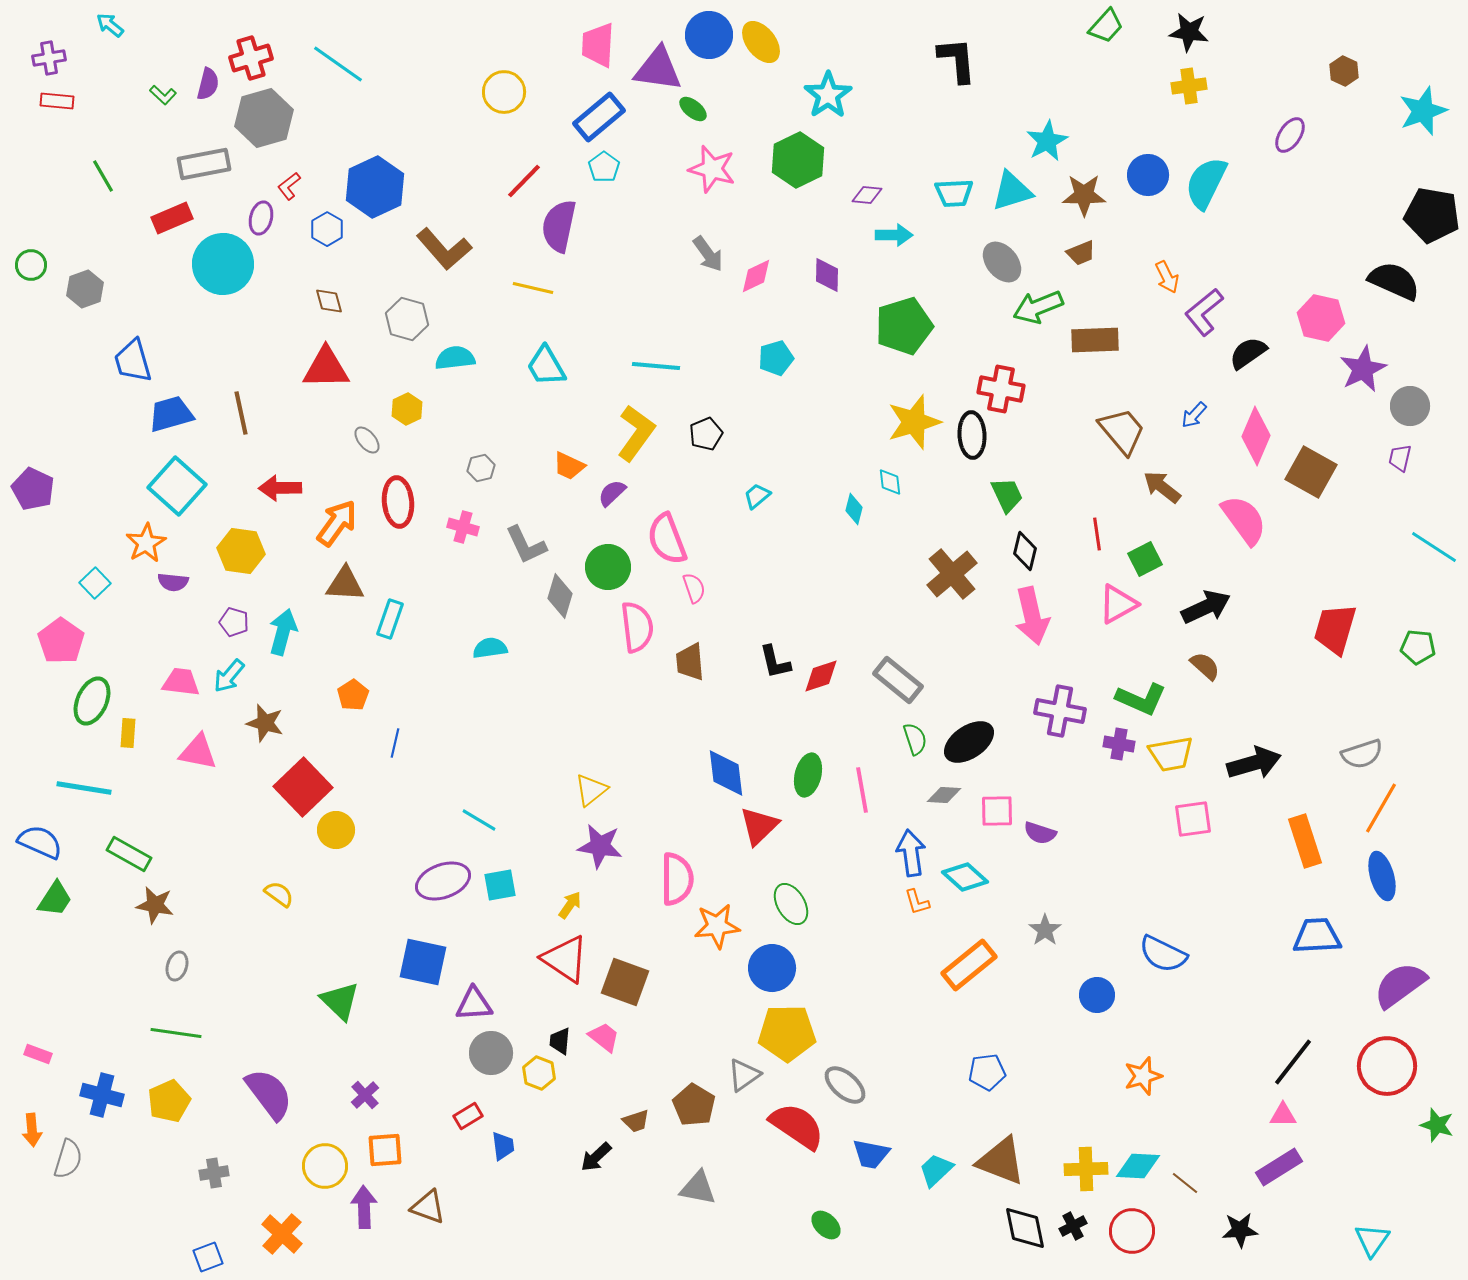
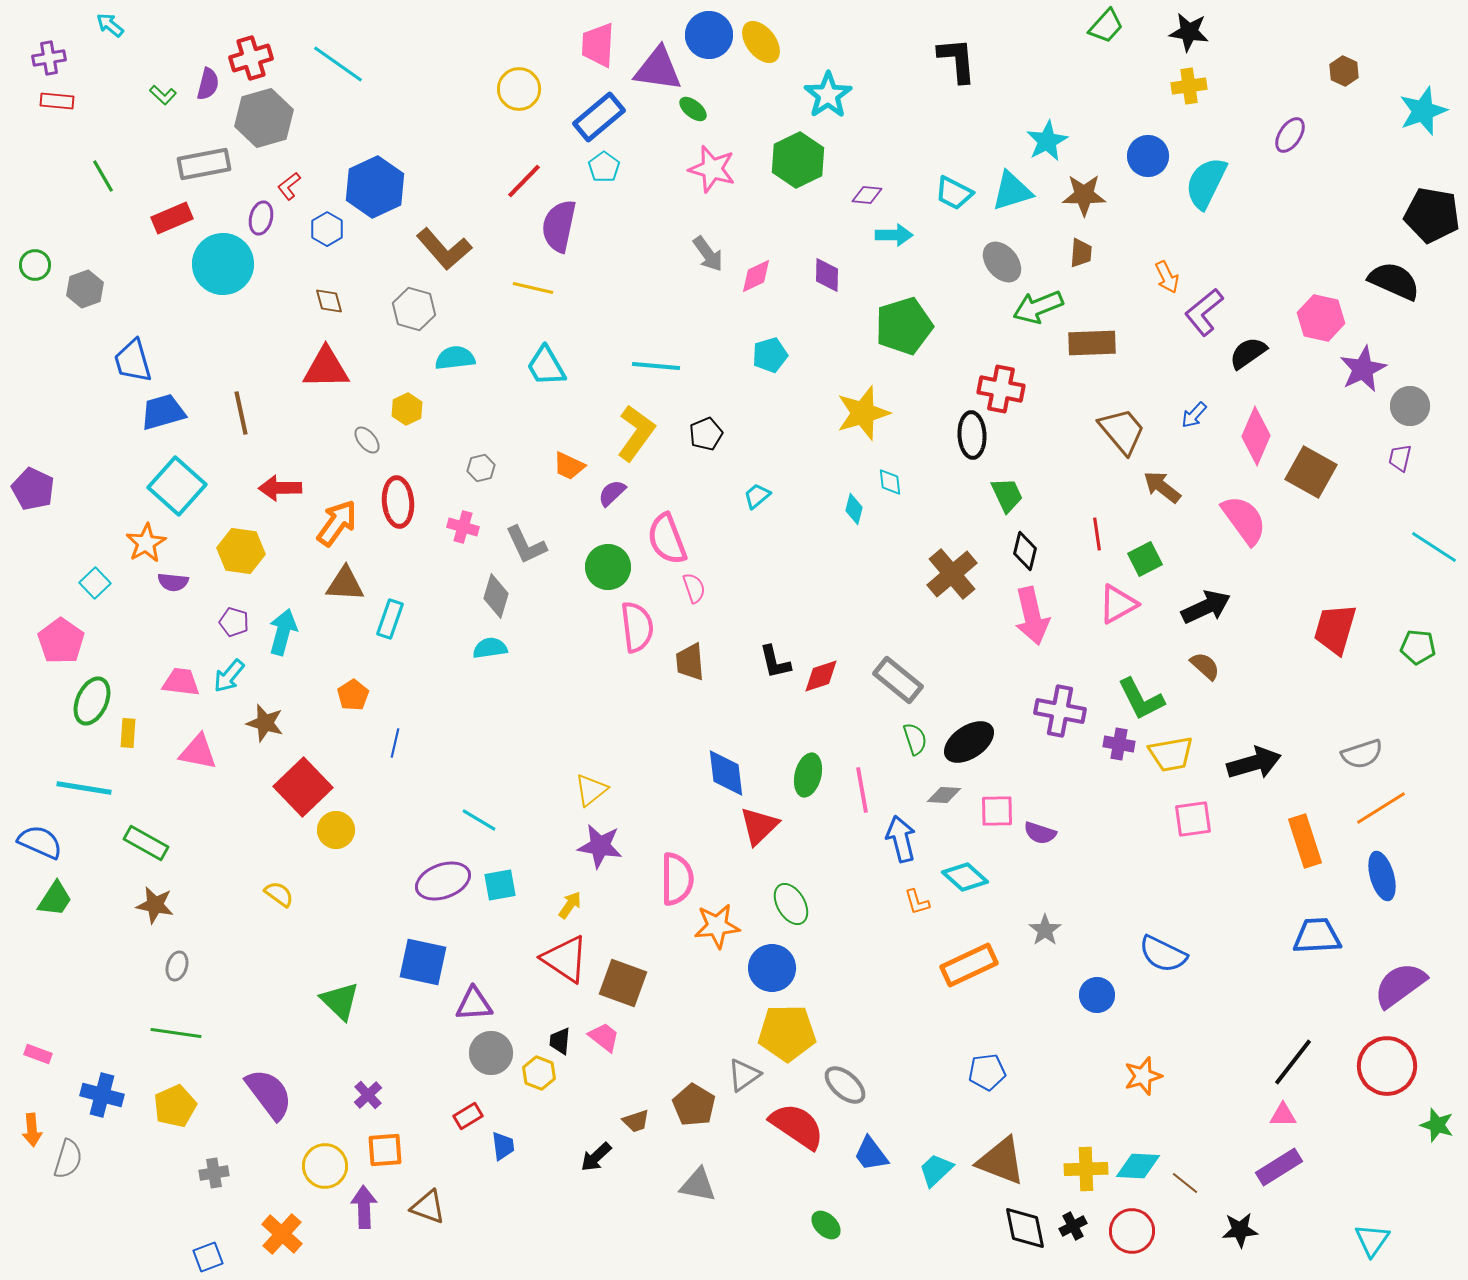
yellow circle at (504, 92): moved 15 px right, 3 px up
blue circle at (1148, 175): moved 19 px up
cyan trapezoid at (954, 193): rotated 30 degrees clockwise
brown trapezoid at (1081, 253): rotated 64 degrees counterclockwise
green circle at (31, 265): moved 4 px right
gray hexagon at (407, 319): moved 7 px right, 10 px up
brown rectangle at (1095, 340): moved 3 px left, 3 px down
cyan pentagon at (776, 358): moved 6 px left, 3 px up
blue trapezoid at (171, 414): moved 8 px left, 2 px up
yellow star at (914, 422): moved 51 px left, 9 px up
gray diamond at (560, 596): moved 64 px left
green L-shape at (1141, 699): rotated 39 degrees clockwise
orange line at (1381, 808): rotated 28 degrees clockwise
blue arrow at (911, 853): moved 10 px left, 14 px up; rotated 6 degrees counterclockwise
green rectangle at (129, 854): moved 17 px right, 11 px up
orange rectangle at (969, 965): rotated 14 degrees clockwise
brown square at (625, 982): moved 2 px left, 1 px down
purple cross at (365, 1095): moved 3 px right
yellow pentagon at (169, 1101): moved 6 px right, 5 px down
blue trapezoid at (871, 1154): rotated 42 degrees clockwise
gray triangle at (698, 1188): moved 3 px up
